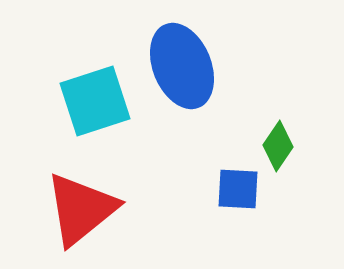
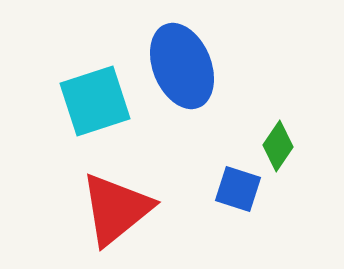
blue square: rotated 15 degrees clockwise
red triangle: moved 35 px right
